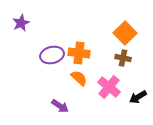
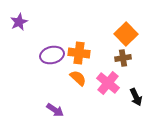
purple star: moved 2 px left, 1 px up
orange square: moved 1 px right, 1 px down
brown cross: rotated 21 degrees counterclockwise
orange semicircle: moved 1 px left
pink cross: moved 1 px left, 4 px up
black arrow: moved 2 px left; rotated 84 degrees counterclockwise
purple arrow: moved 5 px left, 4 px down
